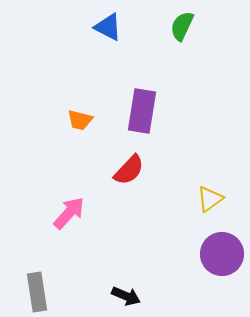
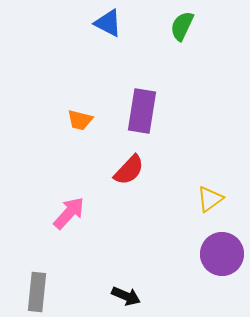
blue triangle: moved 4 px up
gray rectangle: rotated 15 degrees clockwise
